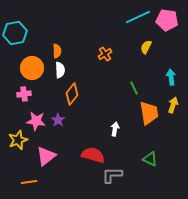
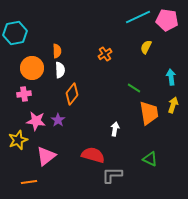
green line: rotated 32 degrees counterclockwise
